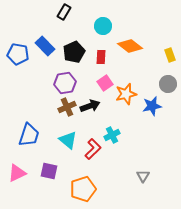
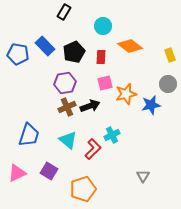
pink square: rotated 21 degrees clockwise
blue star: moved 1 px left, 1 px up
purple square: rotated 18 degrees clockwise
